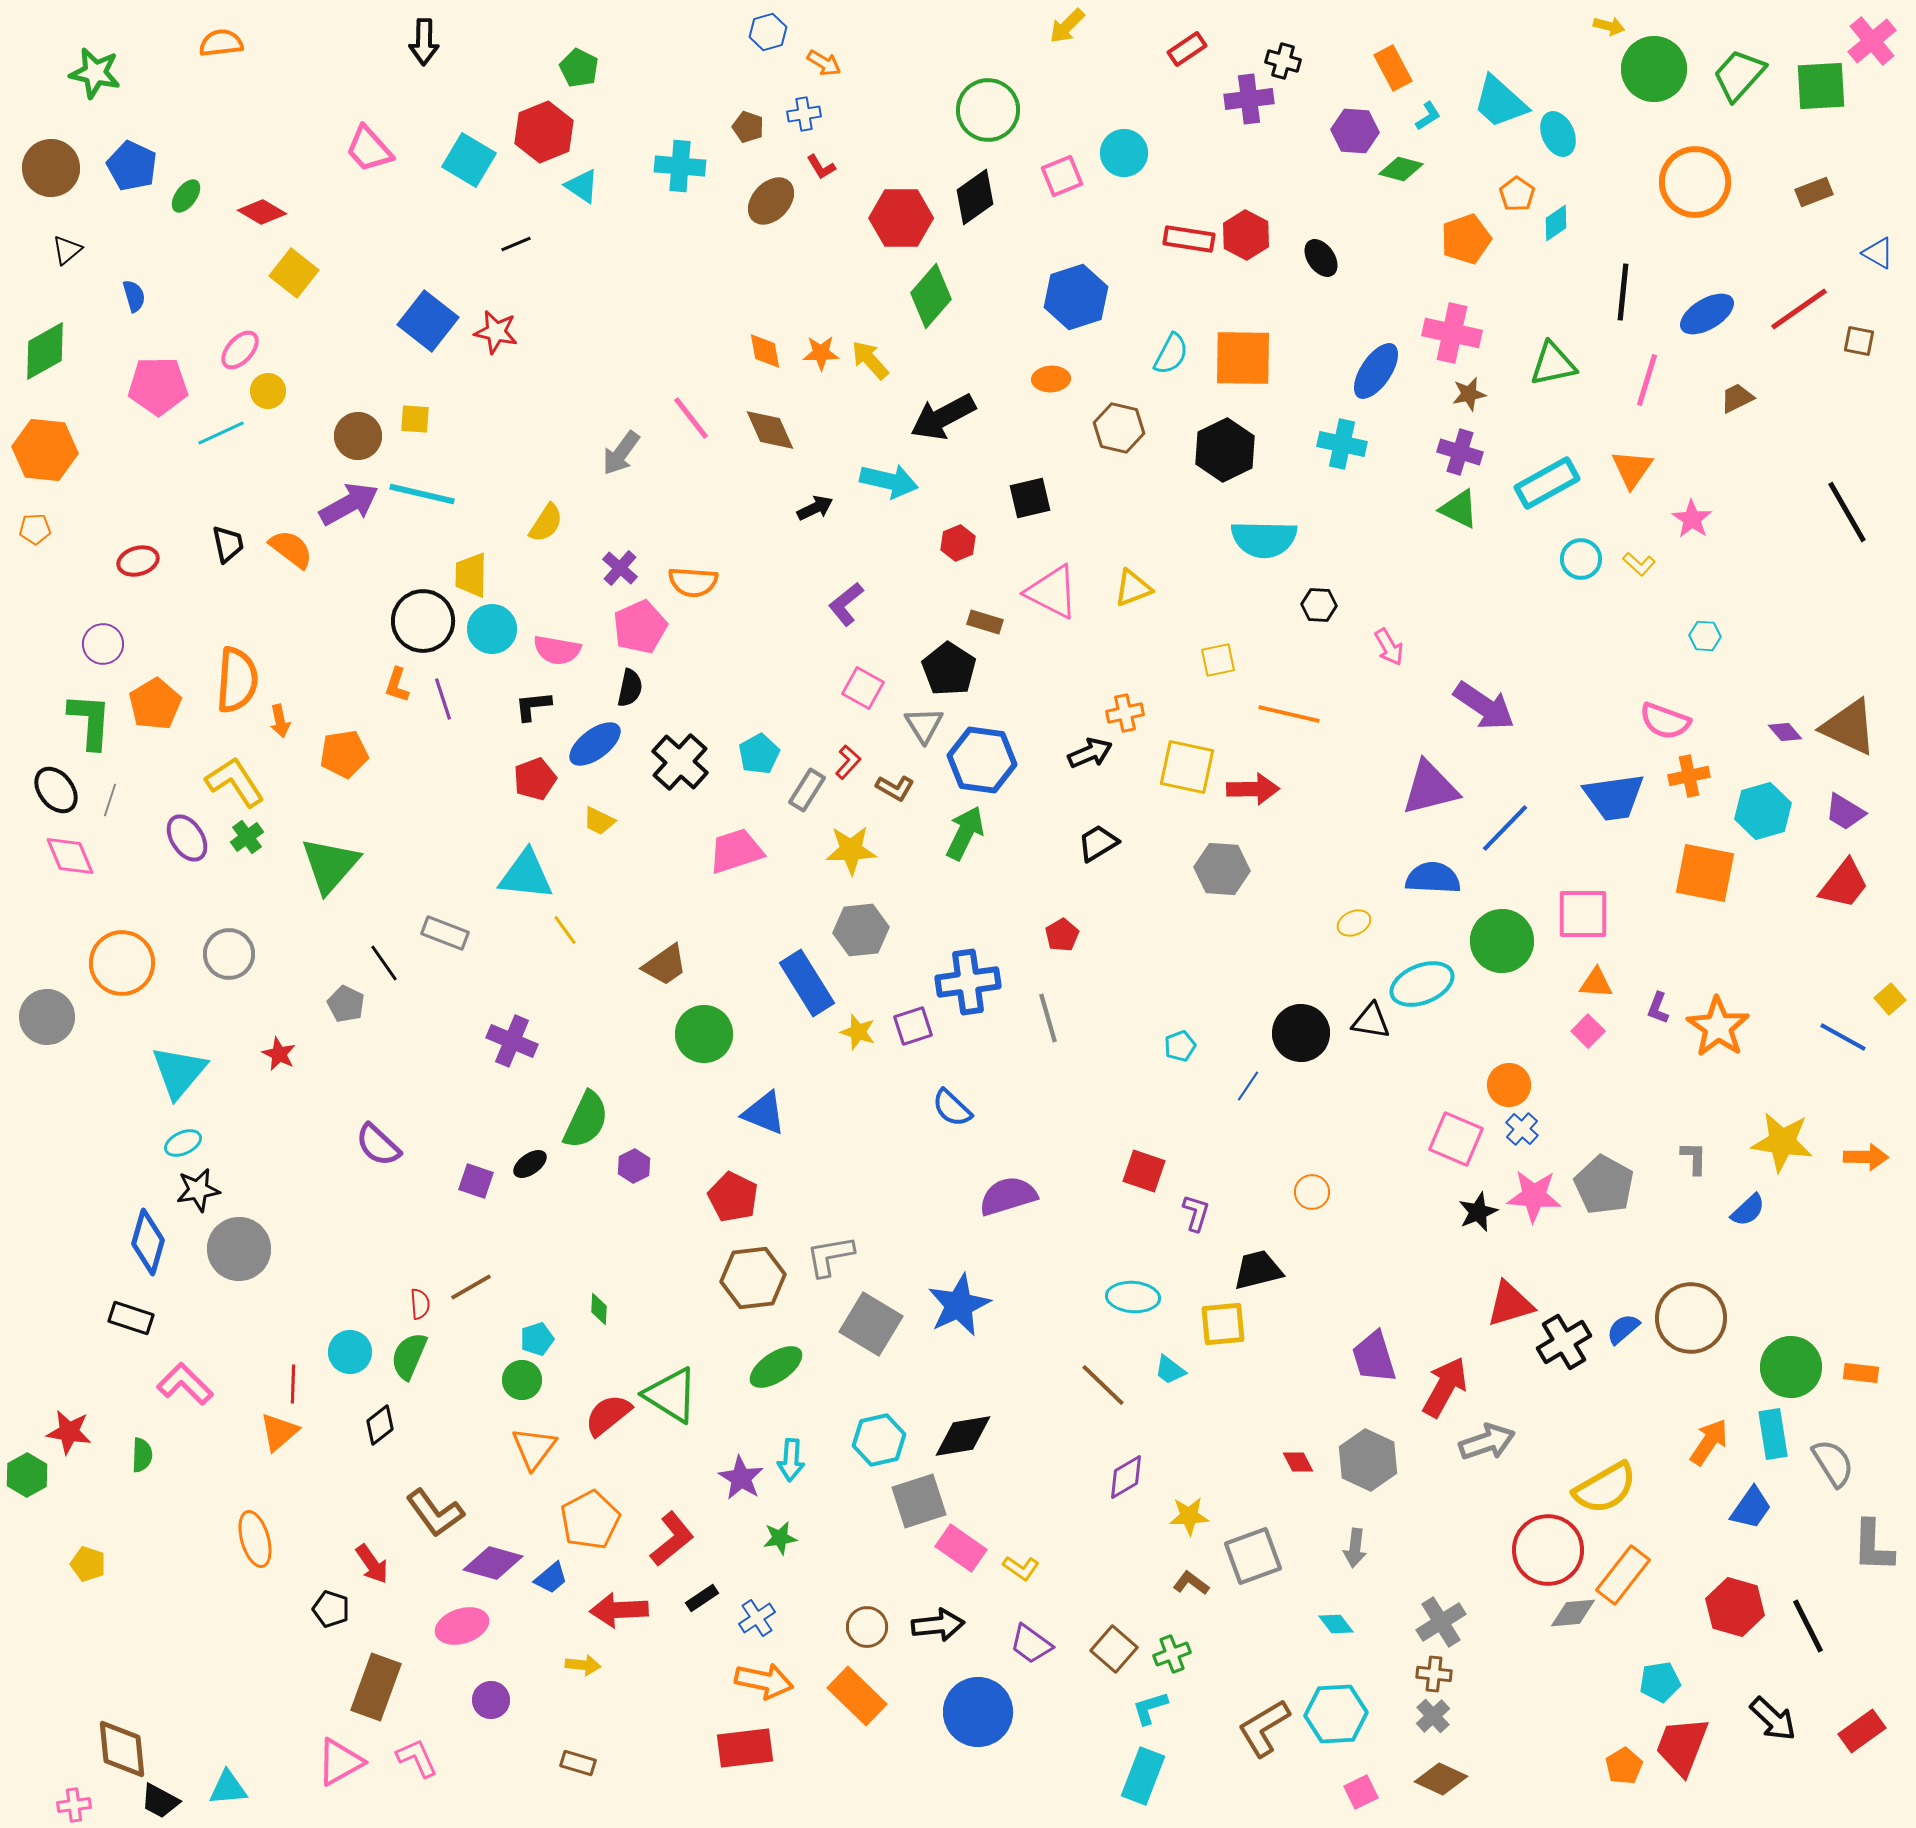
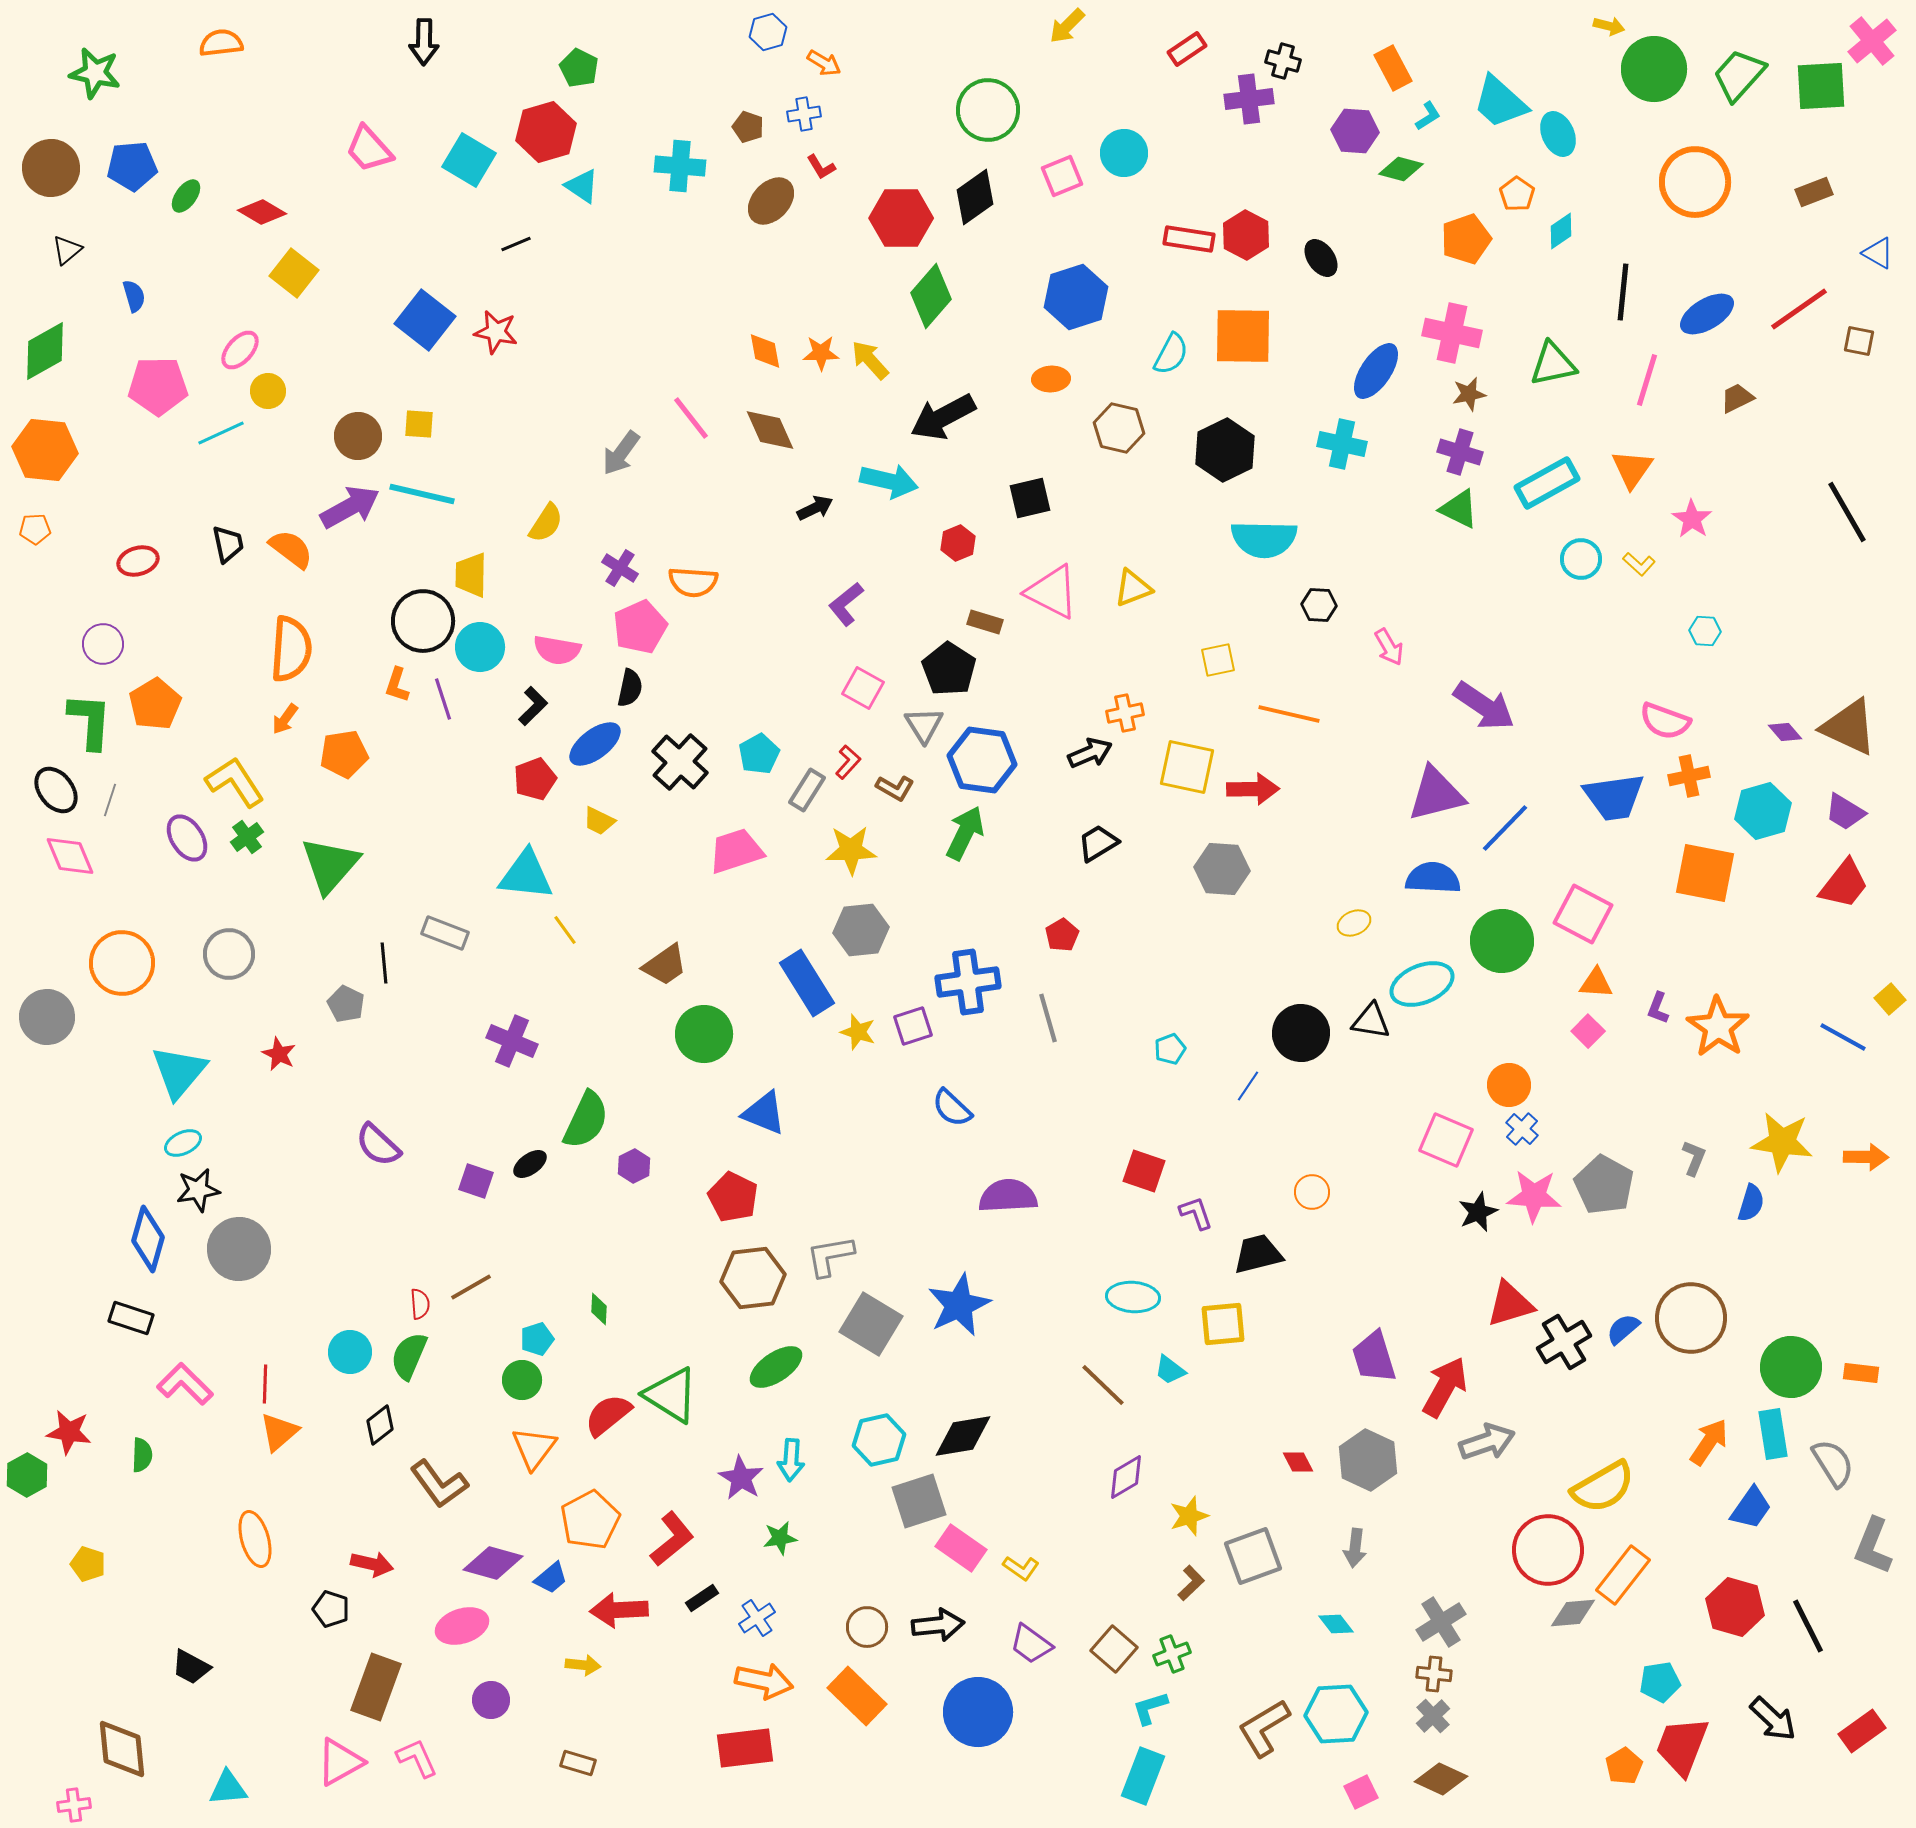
red hexagon at (544, 132): moved 2 px right; rotated 6 degrees clockwise
blue pentagon at (132, 166): rotated 30 degrees counterclockwise
cyan diamond at (1556, 223): moved 5 px right, 8 px down
blue square at (428, 321): moved 3 px left, 1 px up
orange square at (1243, 358): moved 22 px up
yellow square at (415, 419): moved 4 px right, 5 px down
purple arrow at (349, 504): moved 1 px right, 3 px down
purple cross at (620, 568): rotated 9 degrees counterclockwise
cyan circle at (492, 629): moved 12 px left, 18 px down
cyan hexagon at (1705, 636): moved 5 px up
orange semicircle at (237, 680): moved 54 px right, 31 px up
black L-shape at (533, 706): rotated 141 degrees clockwise
orange arrow at (280, 721): moved 5 px right, 2 px up; rotated 48 degrees clockwise
purple triangle at (1430, 788): moved 6 px right, 6 px down
pink square at (1583, 914): rotated 28 degrees clockwise
black line at (384, 963): rotated 30 degrees clockwise
cyan pentagon at (1180, 1046): moved 10 px left, 3 px down
pink square at (1456, 1139): moved 10 px left, 1 px down
gray L-shape at (1694, 1158): rotated 21 degrees clockwise
purple semicircle at (1008, 1196): rotated 14 degrees clockwise
blue semicircle at (1748, 1210): moved 3 px right, 7 px up; rotated 30 degrees counterclockwise
purple L-shape at (1196, 1213): rotated 36 degrees counterclockwise
blue diamond at (148, 1242): moved 3 px up
black trapezoid at (1258, 1270): moved 16 px up
red line at (293, 1384): moved 28 px left
yellow semicircle at (1605, 1488): moved 2 px left, 1 px up
brown L-shape at (435, 1513): moved 4 px right, 29 px up
yellow star at (1189, 1516): rotated 15 degrees counterclockwise
gray L-shape at (1873, 1546): rotated 20 degrees clockwise
red arrow at (372, 1564): rotated 42 degrees counterclockwise
brown L-shape at (1191, 1583): rotated 99 degrees clockwise
black trapezoid at (160, 1801): moved 31 px right, 134 px up
